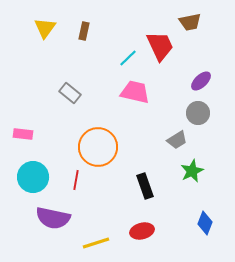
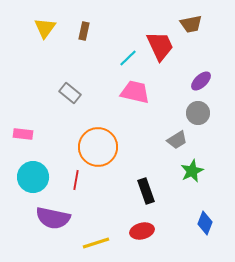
brown trapezoid: moved 1 px right, 2 px down
black rectangle: moved 1 px right, 5 px down
